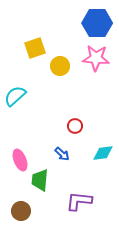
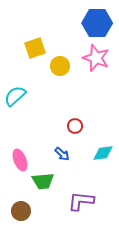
pink star: rotated 16 degrees clockwise
green trapezoid: moved 3 px right, 1 px down; rotated 100 degrees counterclockwise
purple L-shape: moved 2 px right
